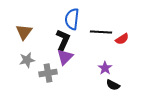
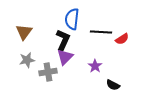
purple star: moved 10 px left, 2 px up
gray cross: moved 1 px up
